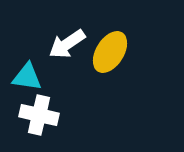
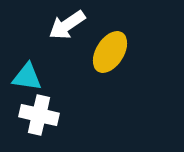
white arrow: moved 19 px up
